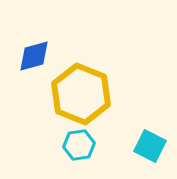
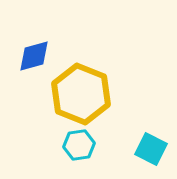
cyan square: moved 1 px right, 3 px down
